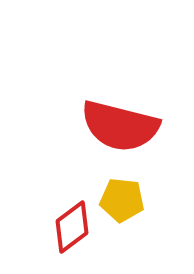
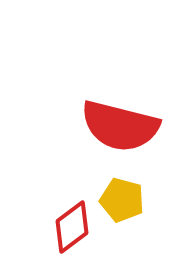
yellow pentagon: rotated 9 degrees clockwise
